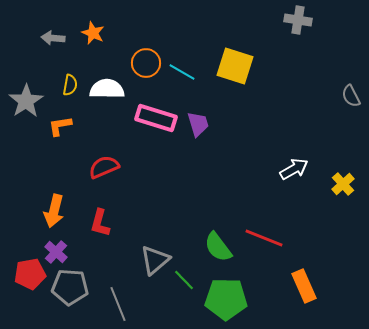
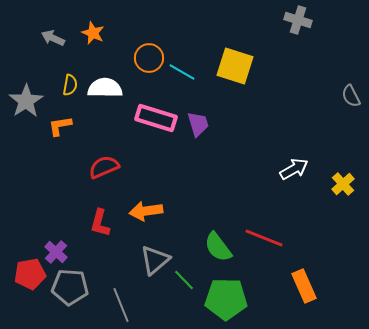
gray cross: rotated 8 degrees clockwise
gray arrow: rotated 20 degrees clockwise
orange circle: moved 3 px right, 5 px up
white semicircle: moved 2 px left, 1 px up
orange arrow: moved 92 px right; rotated 68 degrees clockwise
gray line: moved 3 px right, 1 px down
